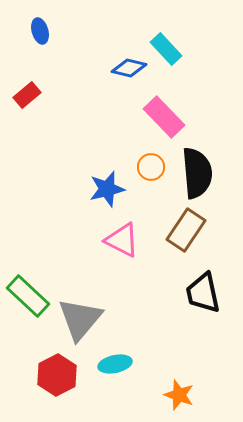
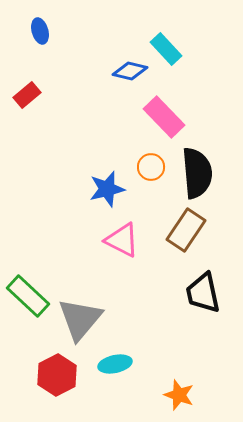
blue diamond: moved 1 px right, 3 px down
